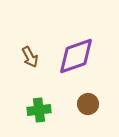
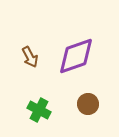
green cross: rotated 35 degrees clockwise
